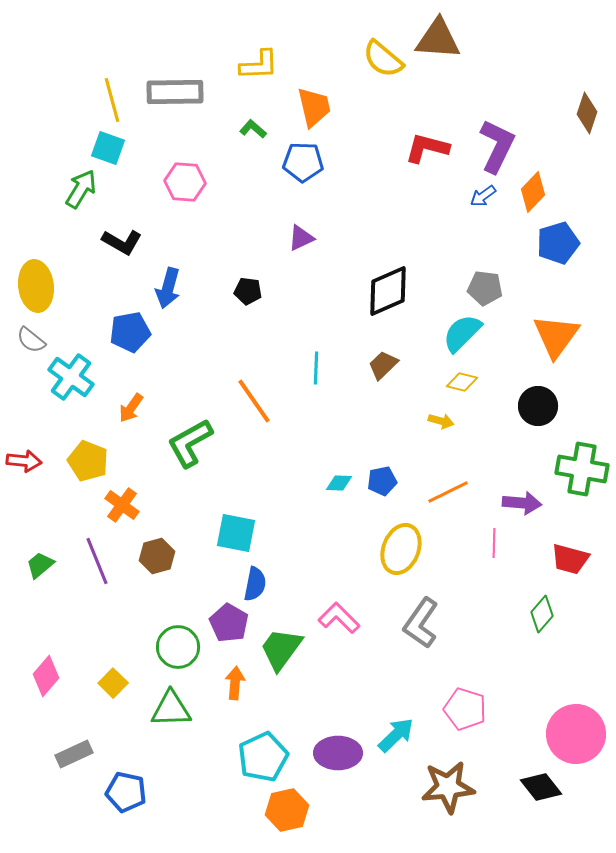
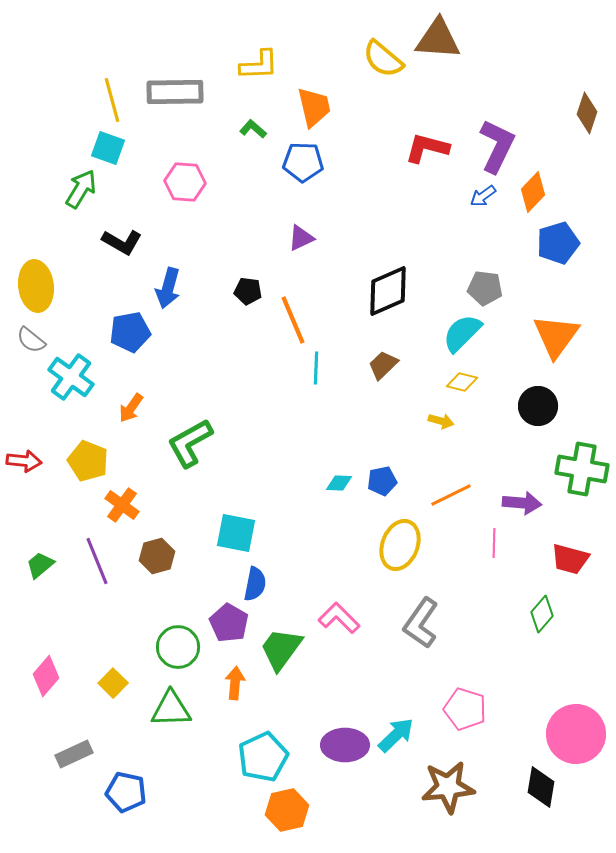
orange line at (254, 401): moved 39 px right, 81 px up; rotated 12 degrees clockwise
orange line at (448, 492): moved 3 px right, 3 px down
yellow ellipse at (401, 549): moved 1 px left, 4 px up
purple ellipse at (338, 753): moved 7 px right, 8 px up
black diamond at (541, 787): rotated 48 degrees clockwise
